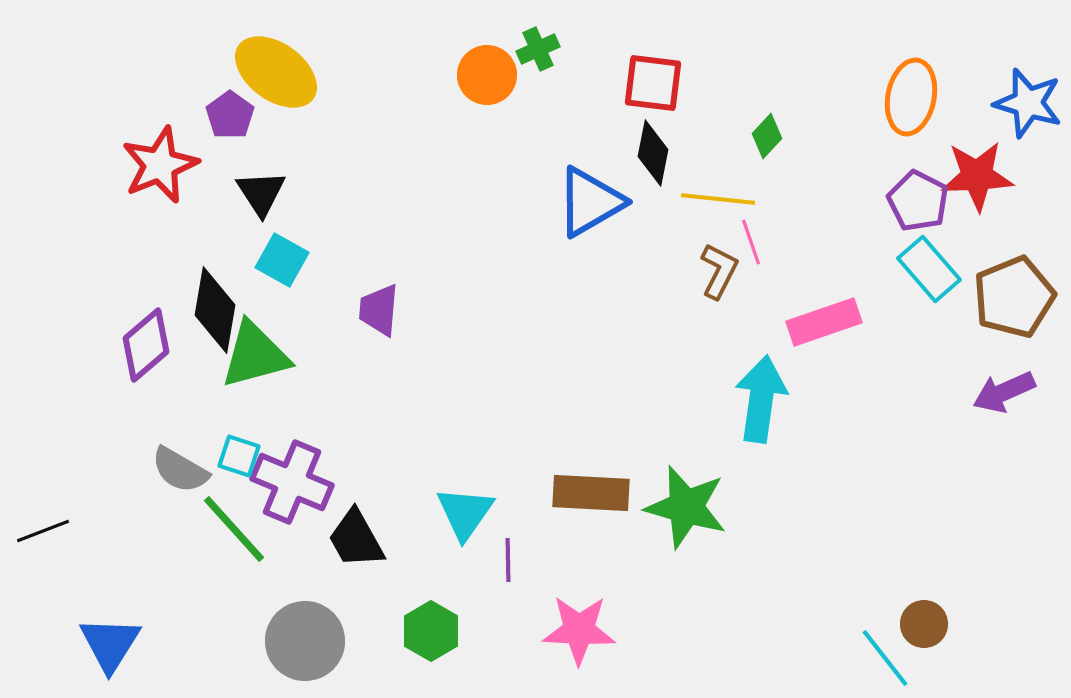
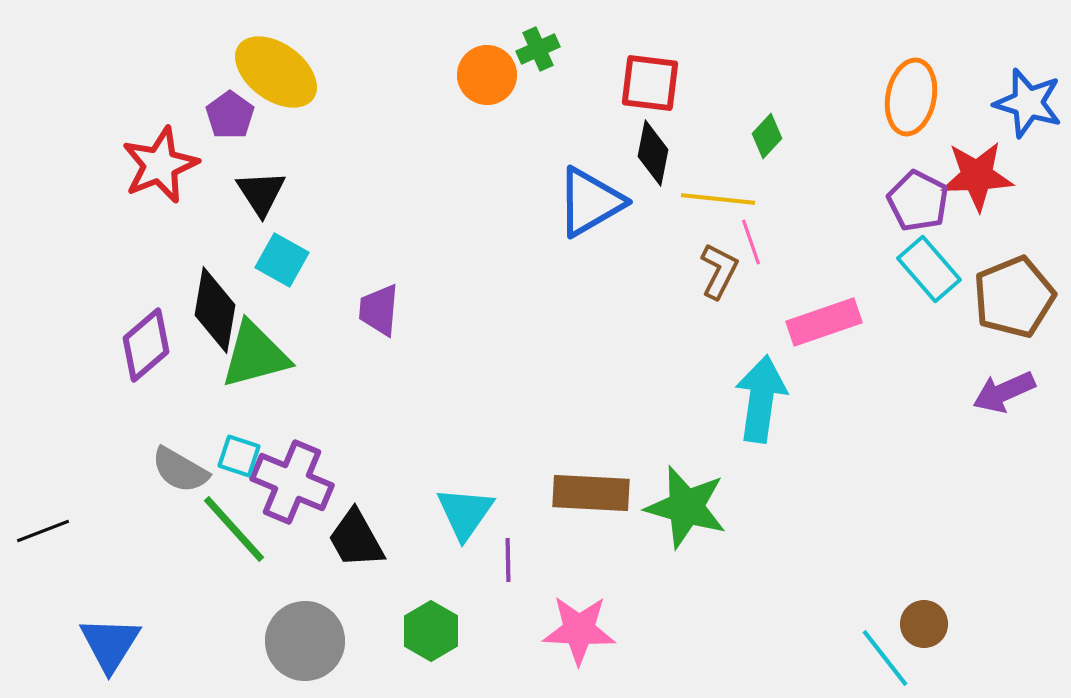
red square at (653, 83): moved 3 px left
